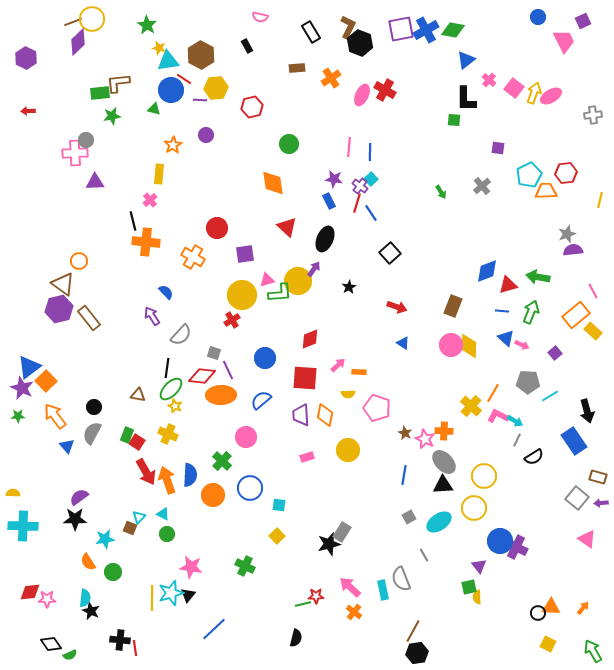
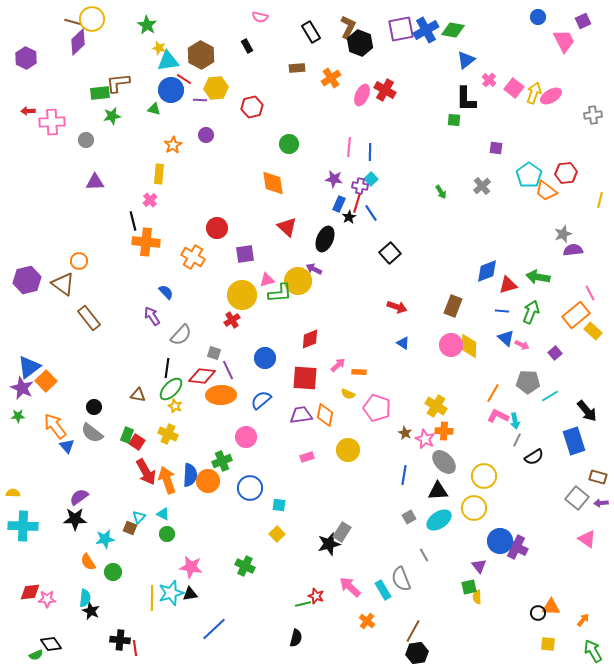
brown line at (73, 22): rotated 36 degrees clockwise
purple square at (498, 148): moved 2 px left
pink cross at (75, 153): moved 23 px left, 31 px up
cyan pentagon at (529, 175): rotated 10 degrees counterclockwise
purple cross at (360, 186): rotated 28 degrees counterclockwise
orange trapezoid at (546, 191): rotated 140 degrees counterclockwise
blue rectangle at (329, 201): moved 10 px right, 3 px down; rotated 49 degrees clockwise
gray star at (567, 234): moved 4 px left
purple arrow at (314, 269): rotated 98 degrees counterclockwise
black star at (349, 287): moved 70 px up
pink line at (593, 291): moved 3 px left, 2 px down
purple hexagon at (59, 309): moved 32 px left, 29 px up
yellow semicircle at (348, 394): rotated 24 degrees clockwise
yellow cross at (471, 406): moved 35 px left; rotated 10 degrees counterclockwise
black arrow at (587, 411): rotated 25 degrees counterclockwise
purple trapezoid at (301, 415): rotated 85 degrees clockwise
orange arrow at (55, 416): moved 10 px down
cyan arrow at (515, 421): rotated 49 degrees clockwise
gray semicircle at (92, 433): rotated 80 degrees counterclockwise
blue rectangle at (574, 441): rotated 16 degrees clockwise
green cross at (222, 461): rotated 24 degrees clockwise
black triangle at (443, 485): moved 5 px left, 6 px down
orange circle at (213, 495): moved 5 px left, 14 px up
cyan ellipse at (439, 522): moved 2 px up
yellow square at (277, 536): moved 2 px up
cyan rectangle at (383, 590): rotated 18 degrees counterclockwise
black triangle at (188, 595): moved 2 px right, 1 px up; rotated 42 degrees clockwise
red star at (316, 596): rotated 21 degrees clockwise
orange arrow at (583, 608): moved 12 px down
orange cross at (354, 612): moved 13 px right, 9 px down
yellow square at (548, 644): rotated 21 degrees counterclockwise
green semicircle at (70, 655): moved 34 px left
